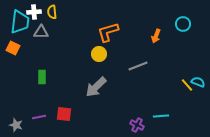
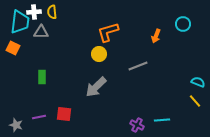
yellow line: moved 8 px right, 16 px down
cyan line: moved 1 px right, 4 px down
